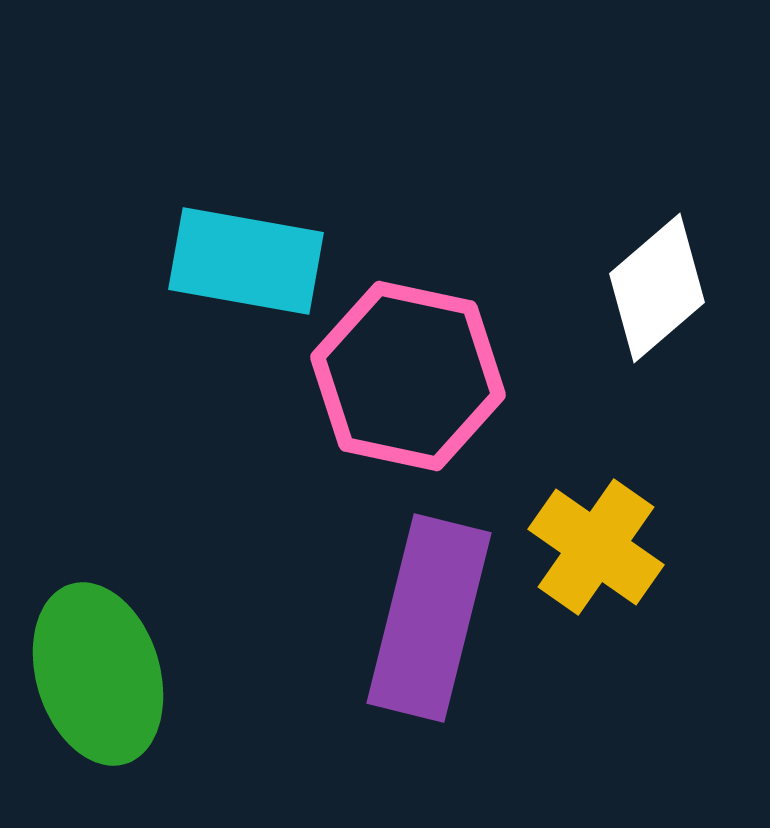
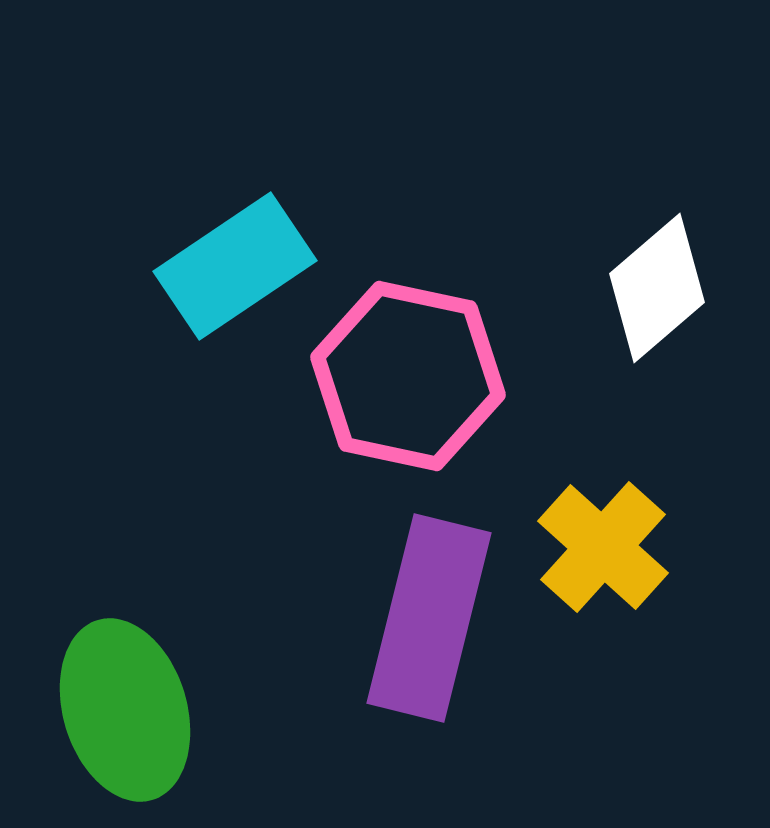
cyan rectangle: moved 11 px left, 5 px down; rotated 44 degrees counterclockwise
yellow cross: moved 7 px right; rotated 7 degrees clockwise
green ellipse: moved 27 px right, 36 px down
